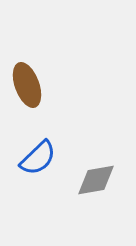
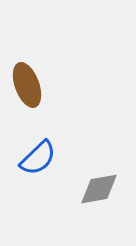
gray diamond: moved 3 px right, 9 px down
